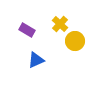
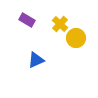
purple rectangle: moved 10 px up
yellow circle: moved 1 px right, 3 px up
